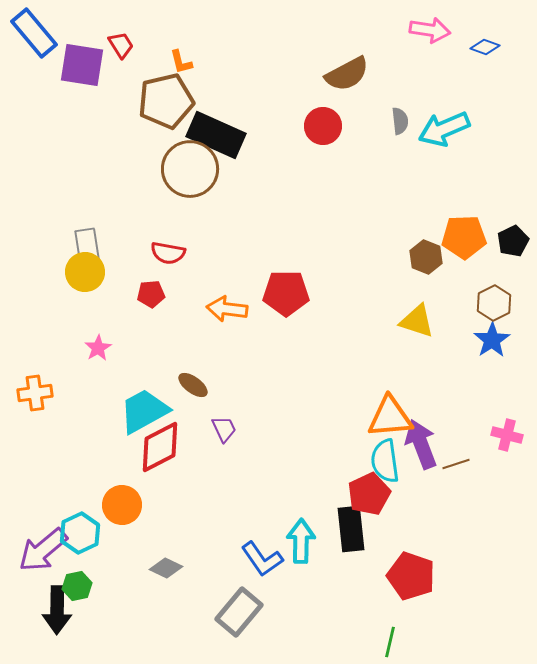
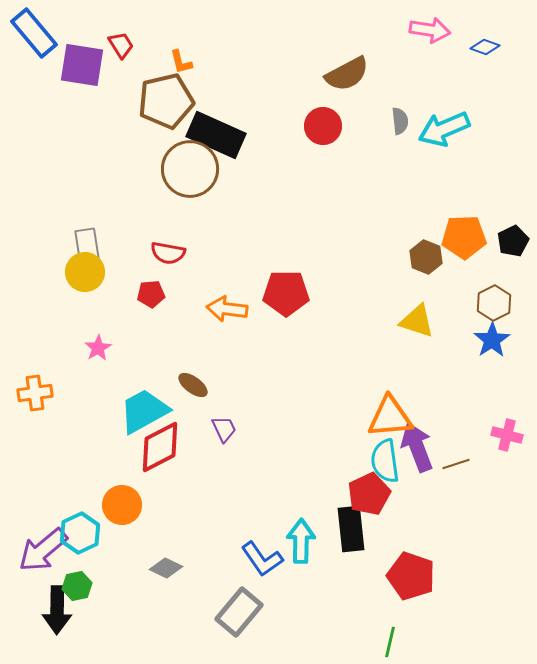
purple arrow at (421, 444): moved 4 px left, 3 px down
